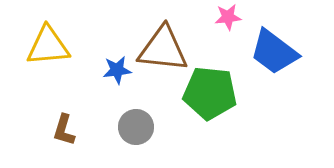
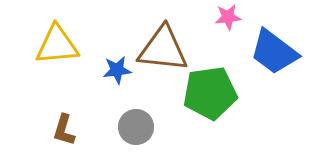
yellow triangle: moved 9 px right, 1 px up
green pentagon: rotated 14 degrees counterclockwise
